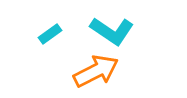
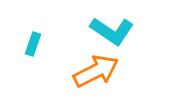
cyan rectangle: moved 17 px left, 10 px down; rotated 35 degrees counterclockwise
